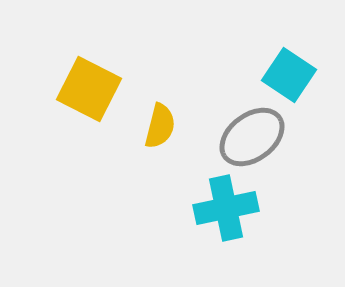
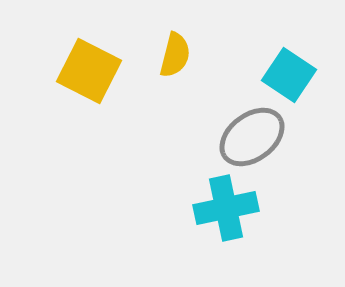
yellow square: moved 18 px up
yellow semicircle: moved 15 px right, 71 px up
